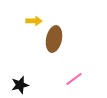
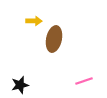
pink line: moved 10 px right, 2 px down; rotated 18 degrees clockwise
